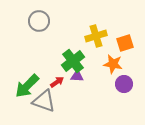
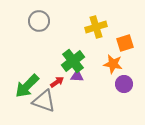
yellow cross: moved 9 px up
